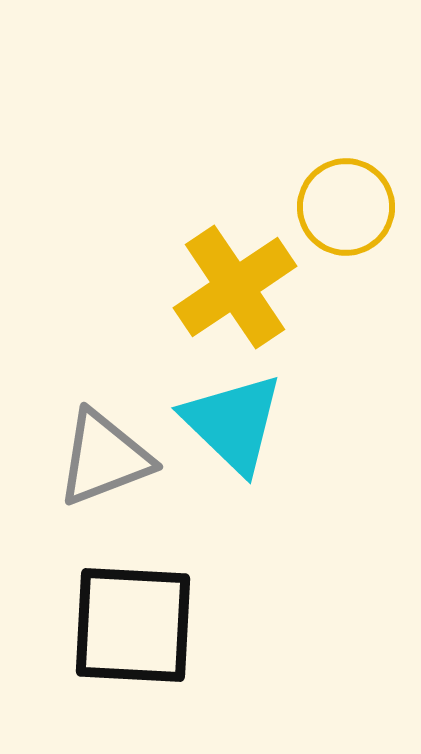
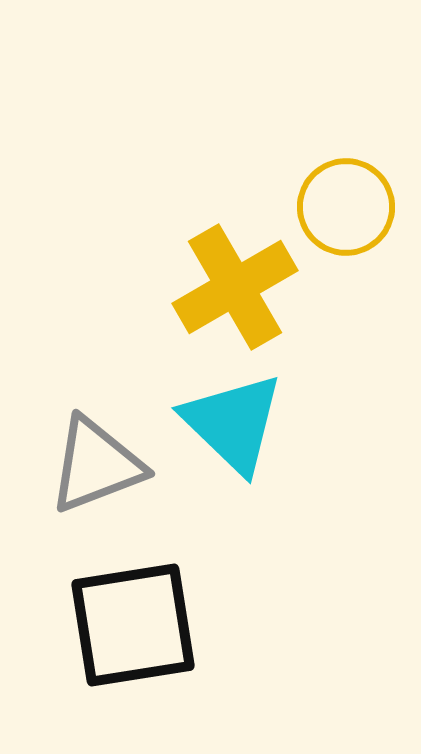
yellow cross: rotated 4 degrees clockwise
gray triangle: moved 8 px left, 7 px down
black square: rotated 12 degrees counterclockwise
